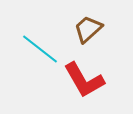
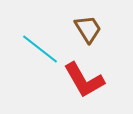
brown trapezoid: rotated 100 degrees clockwise
